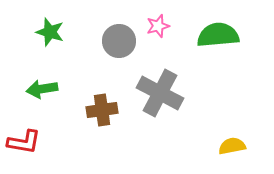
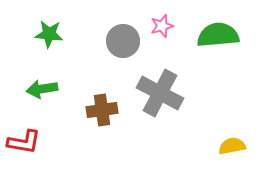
pink star: moved 4 px right
green star: moved 1 px left, 2 px down; rotated 12 degrees counterclockwise
gray circle: moved 4 px right
